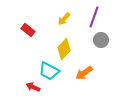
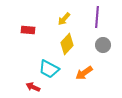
purple line: moved 3 px right; rotated 15 degrees counterclockwise
red rectangle: rotated 32 degrees counterclockwise
gray circle: moved 2 px right, 5 px down
yellow diamond: moved 3 px right, 5 px up
cyan trapezoid: moved 2 px up
